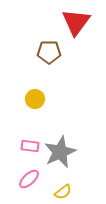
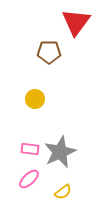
pink rectangle: moved 3 px down
